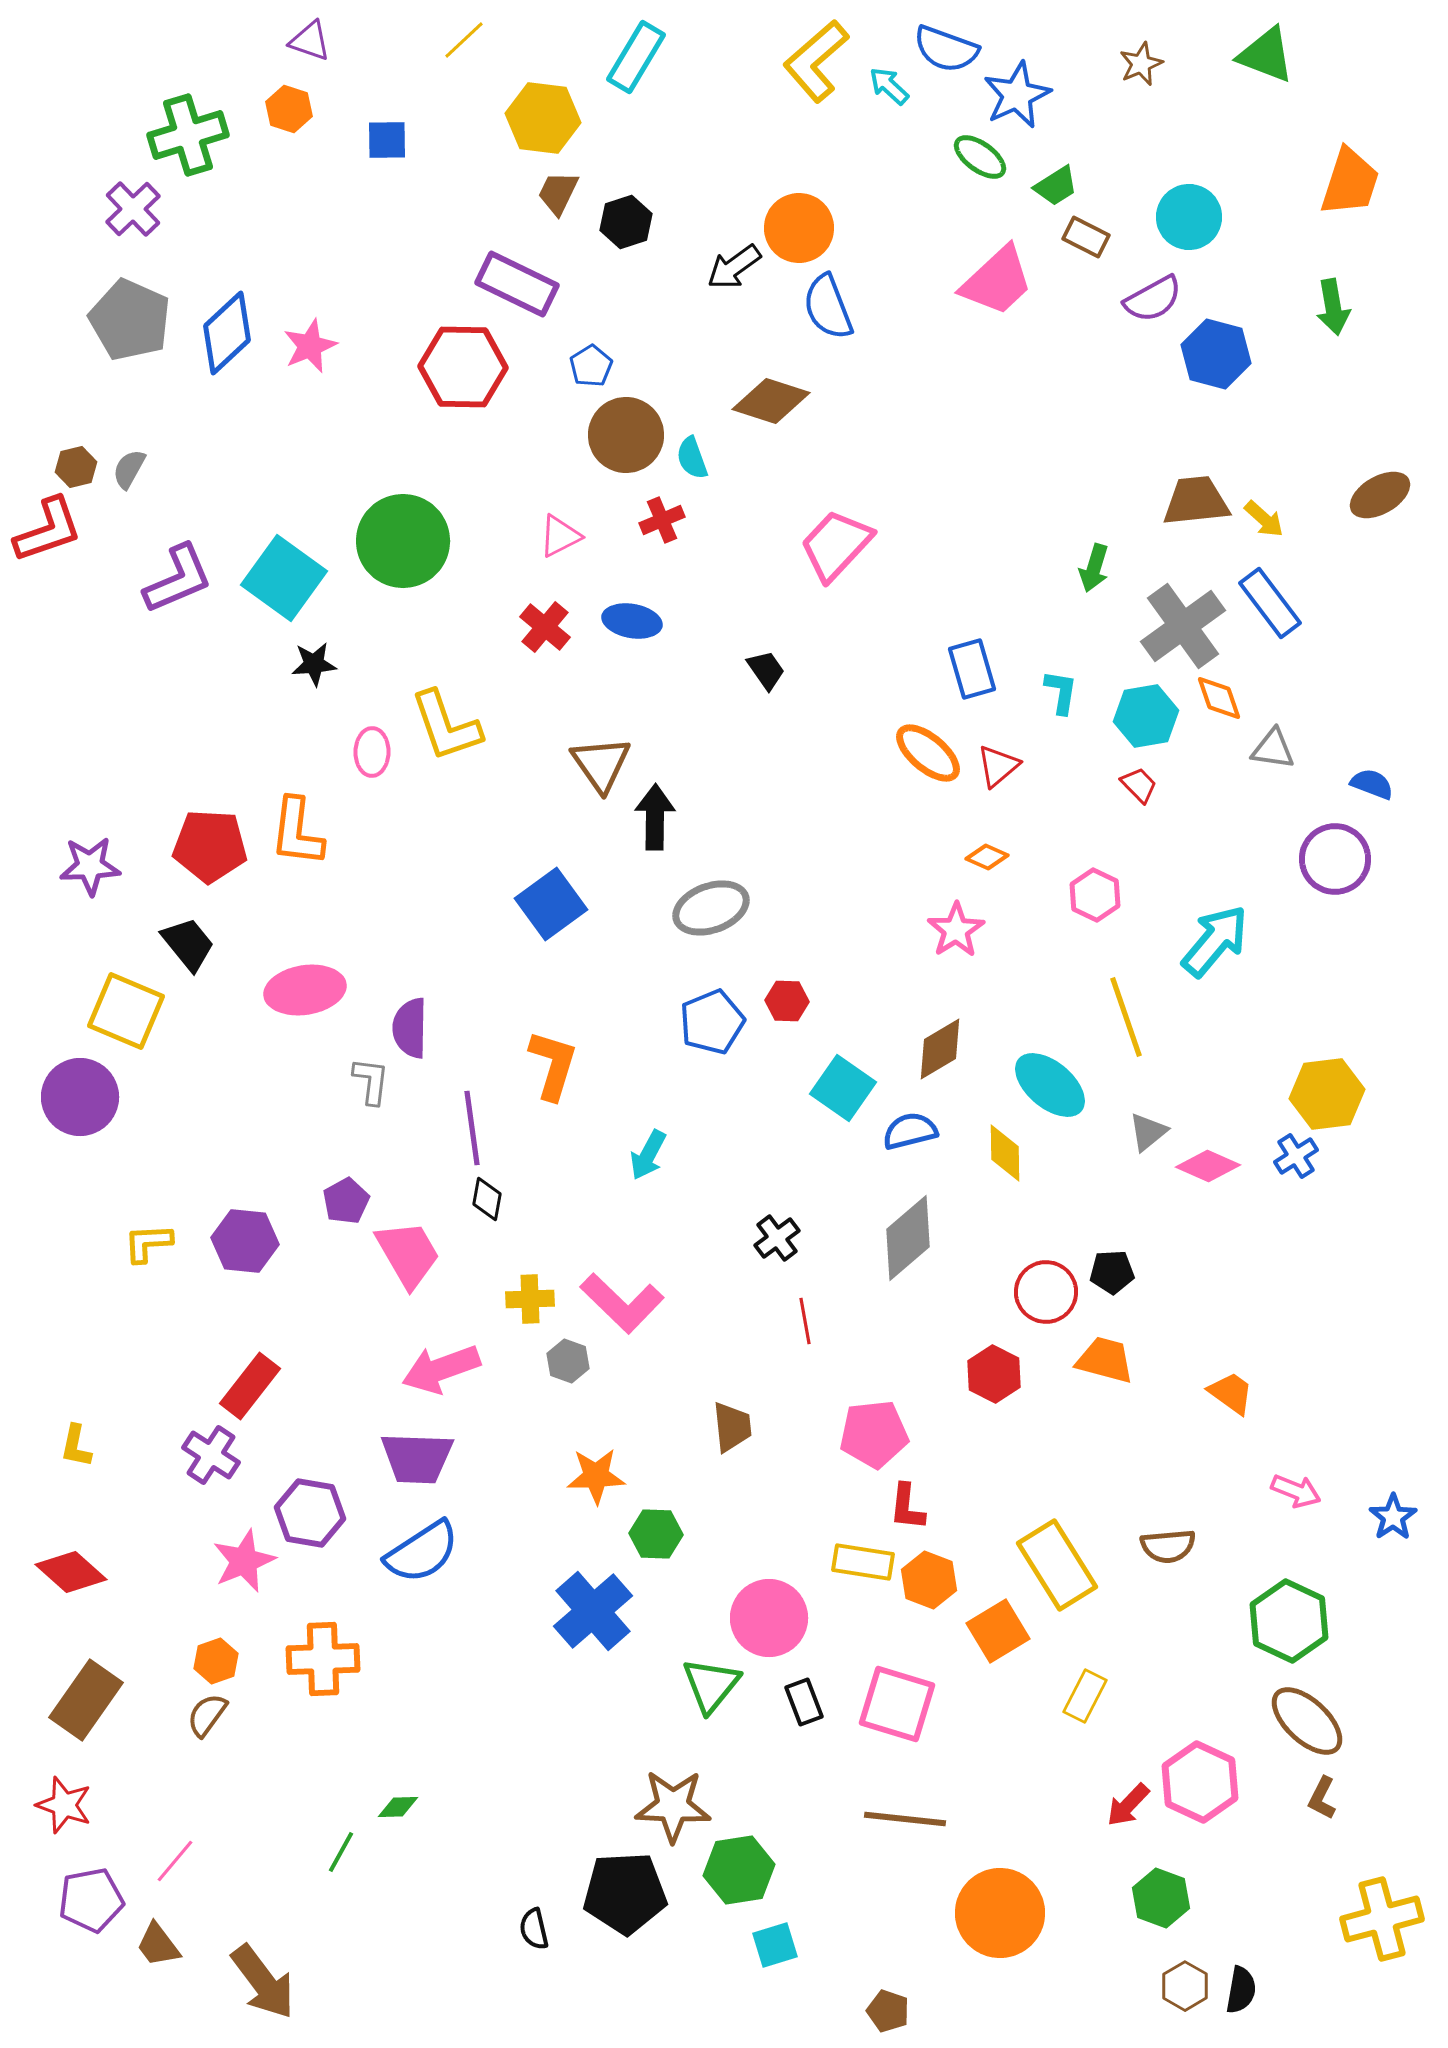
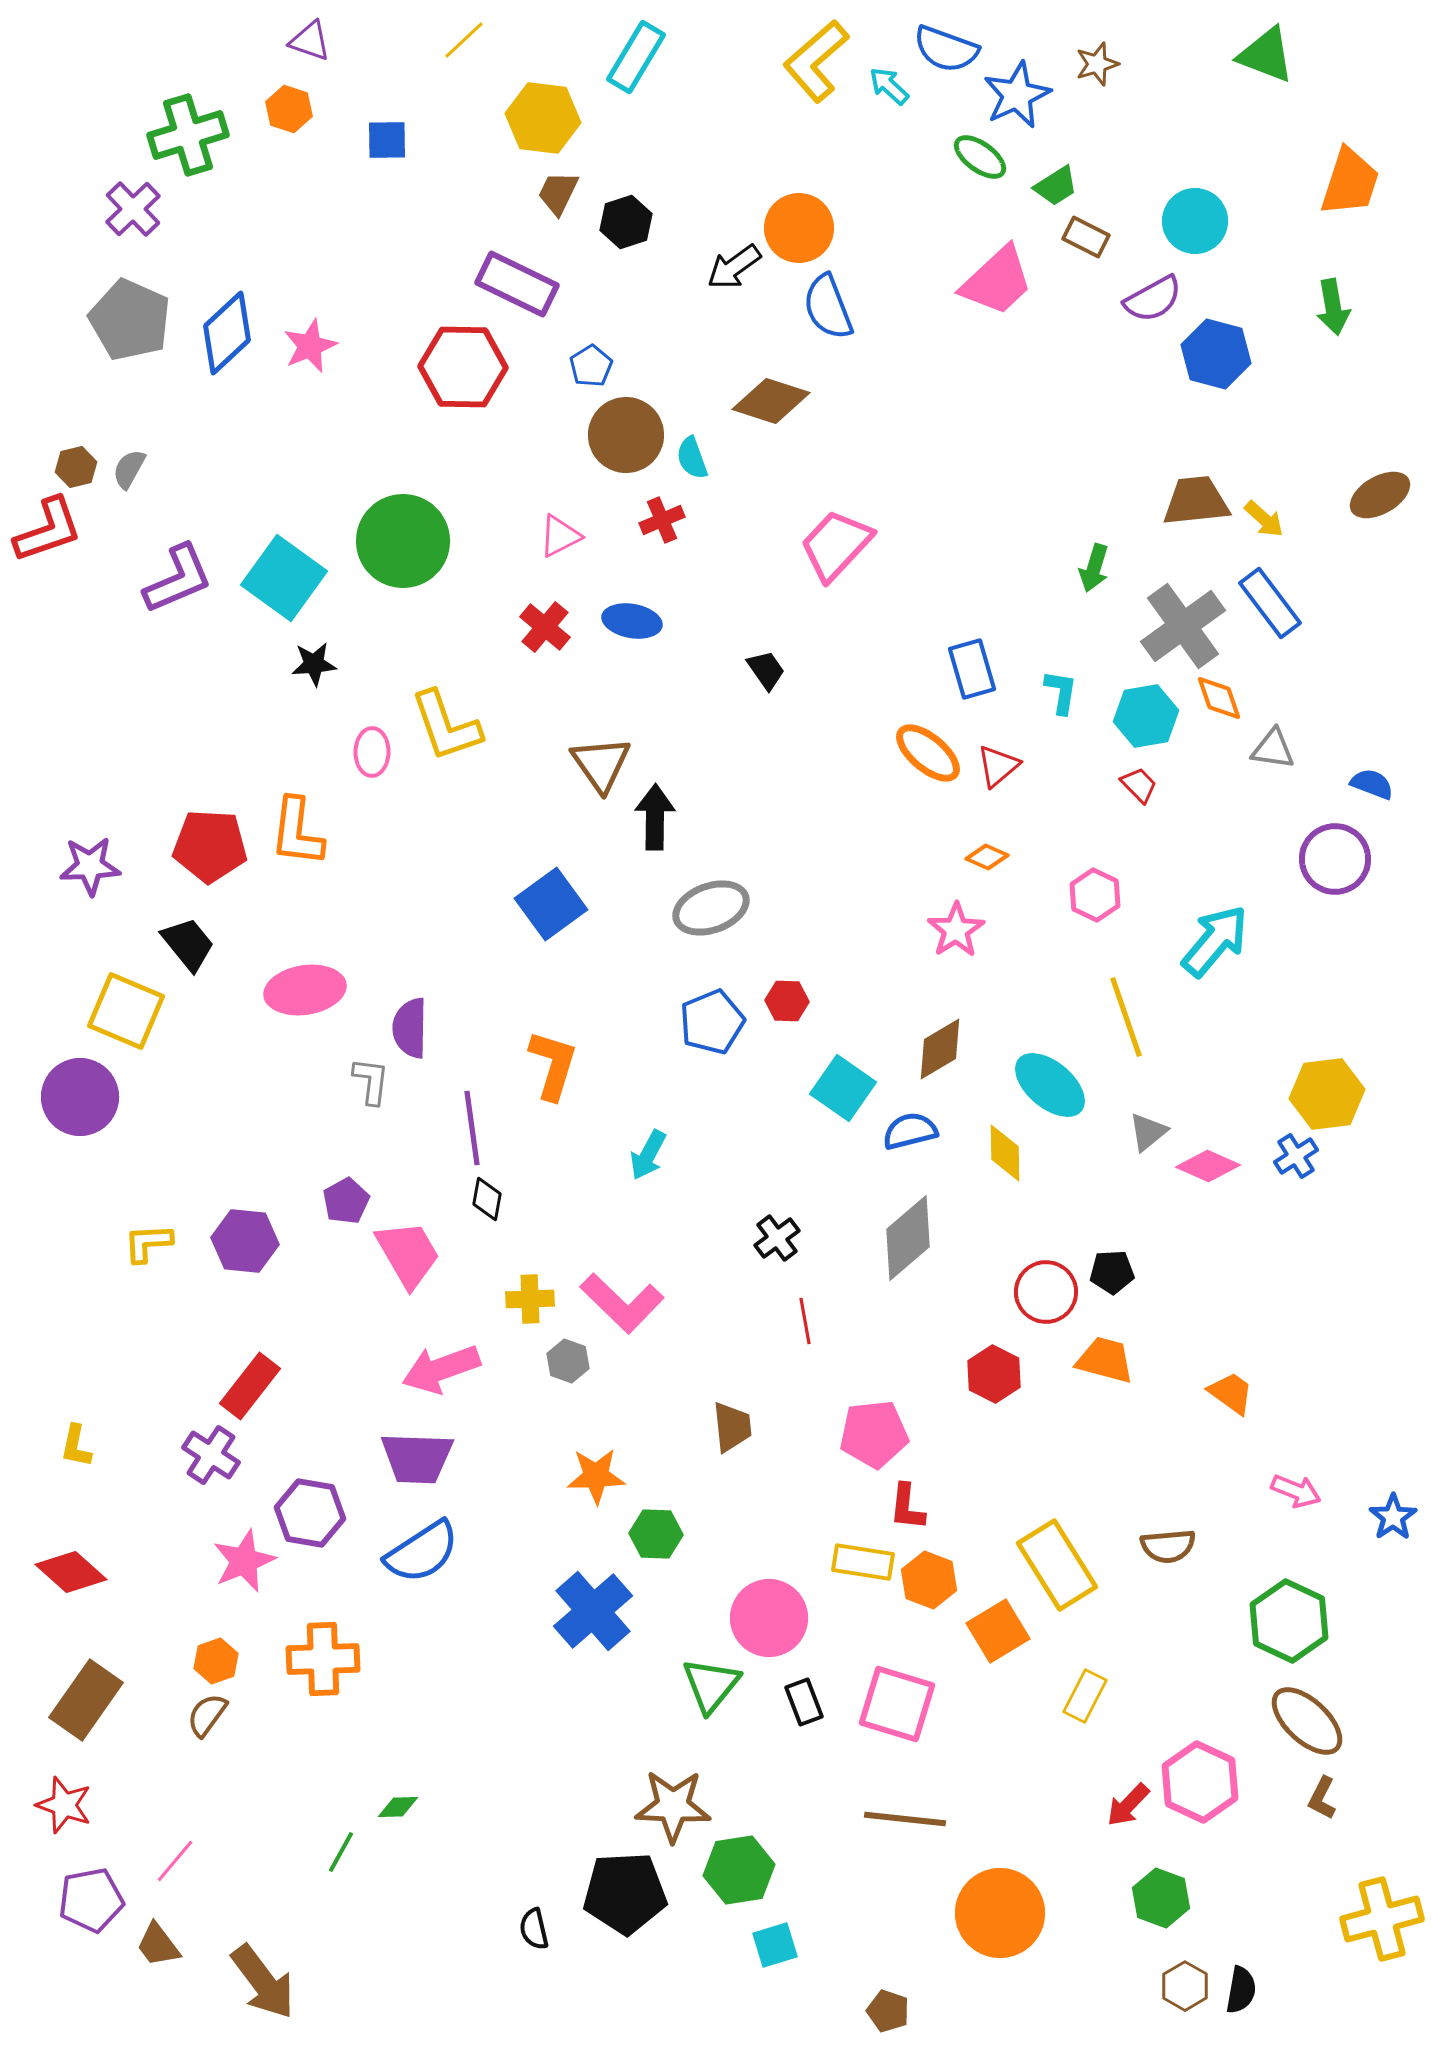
brown star at (1141, 64): moved 44 px left; rotated 6 degrees clockwise
cyan circle at (1189, 217): moved 6 px right, 4 px down
